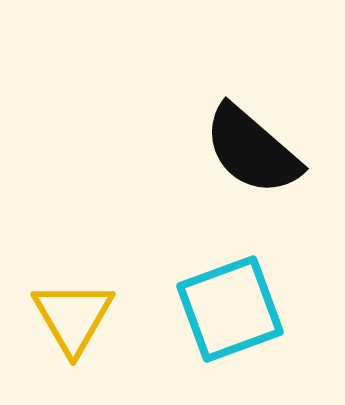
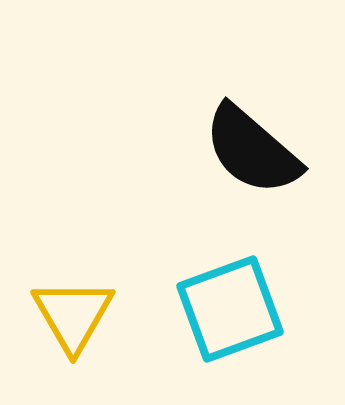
yellow triangle: moved 2 px up
